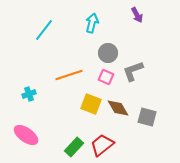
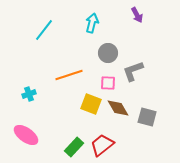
pink square: moved 2 px right, 6 px down; rotated 21 degrees counterclockwise
